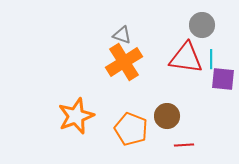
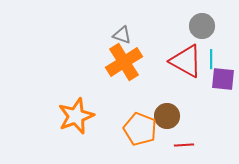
gray circle: moved 1 px down
red triangle: moved 3 px down; rotated 21 degrees clockwise
orange pentagon: moved 9 px right
